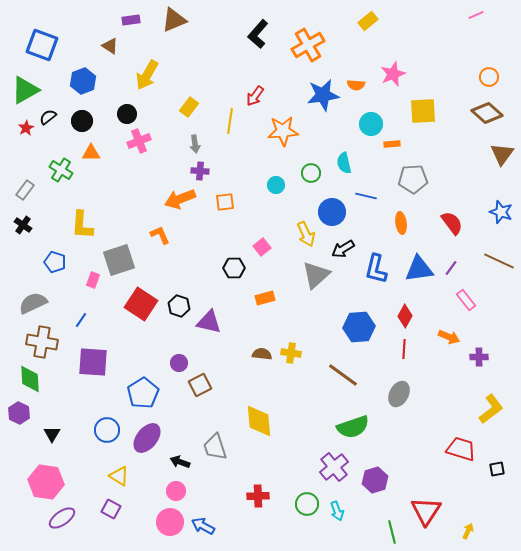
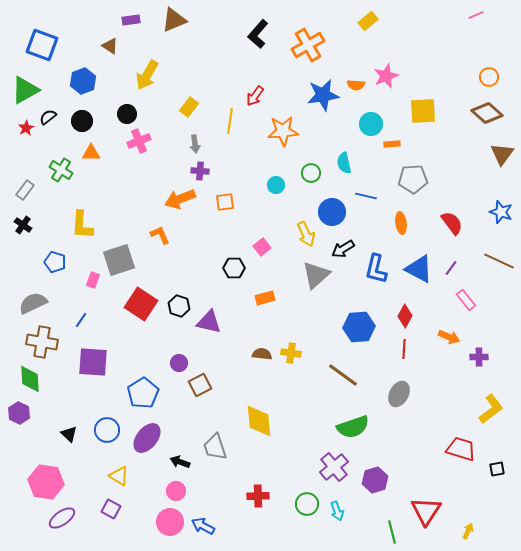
pink star at (393, 74): moved 7 px left, 2 px down
blue triangle at (419, 269): rotated 36 degrees clockwise
black triangle at (52, 434): moved 17 px right; rotated 18 degrees counterclockwise
